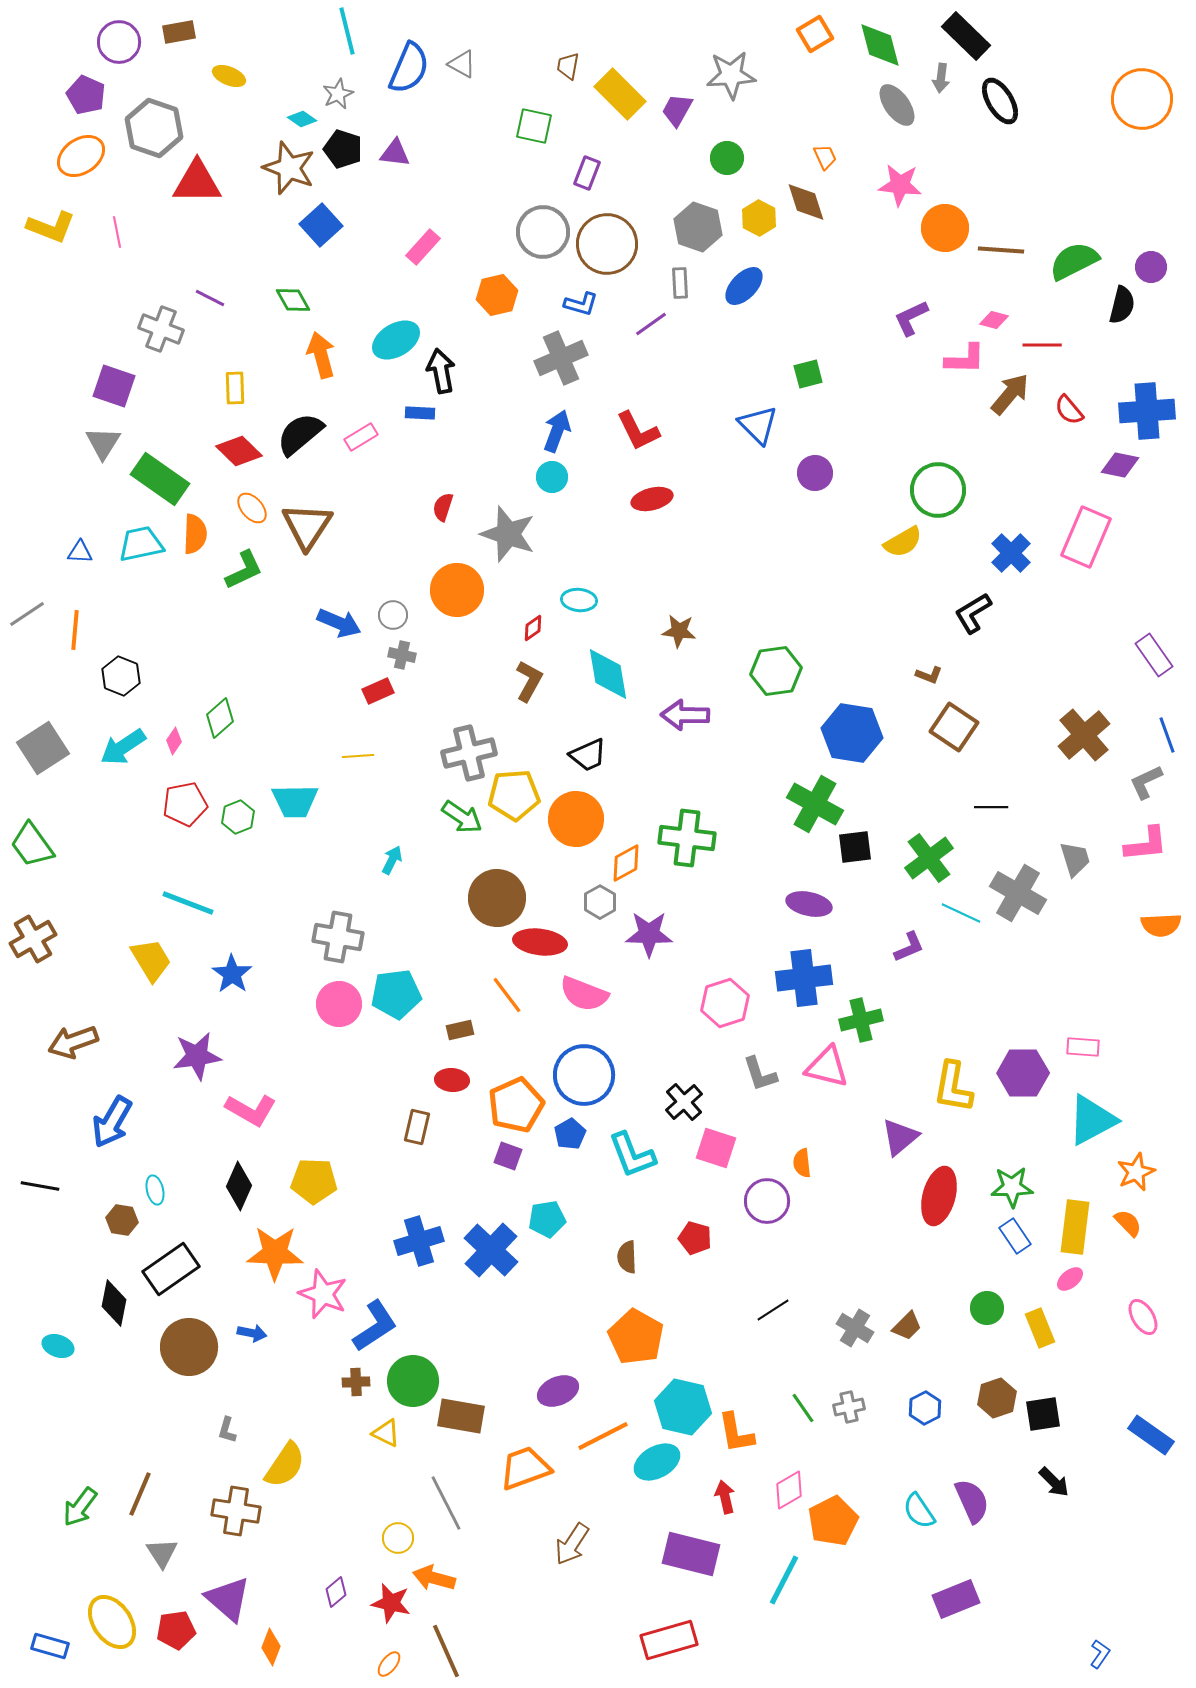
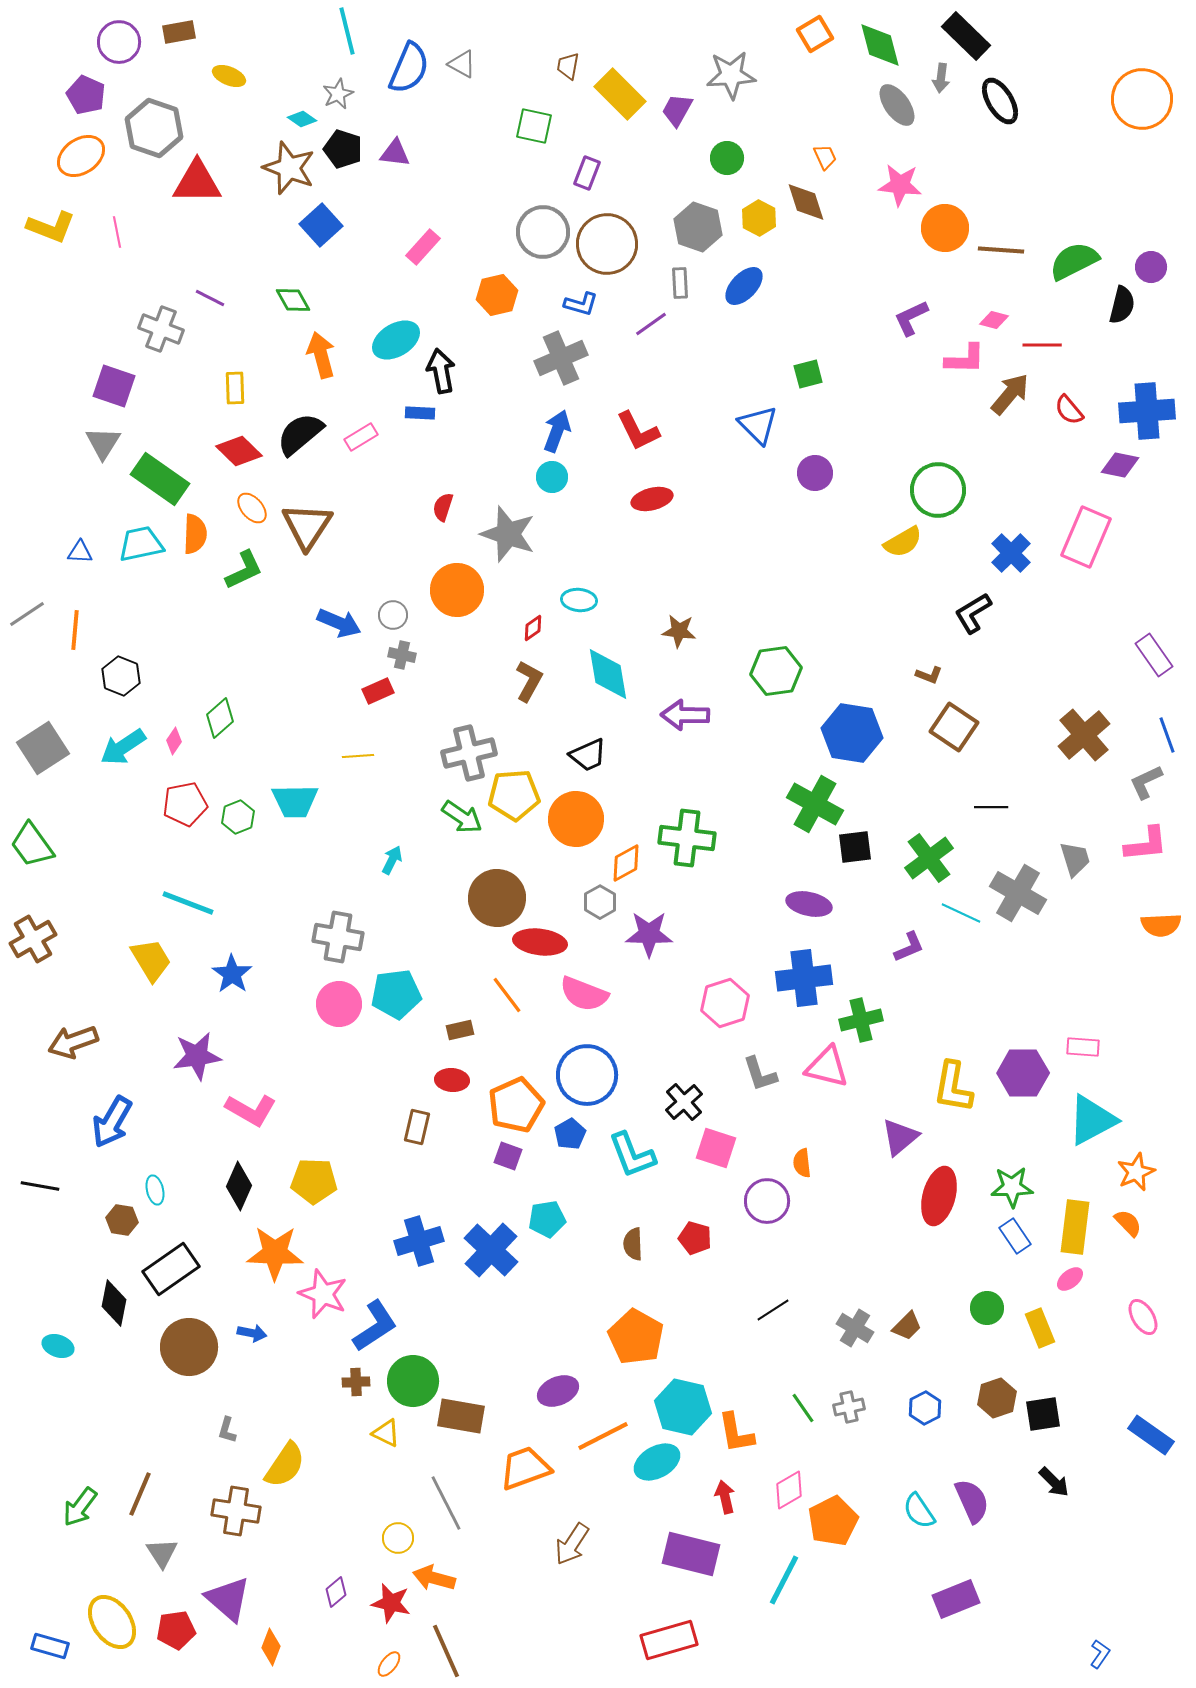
blue circle at (584, 1075): moved 3 px right
brown semicircle at (627, 1257): moved 6 px right, 13 px up
